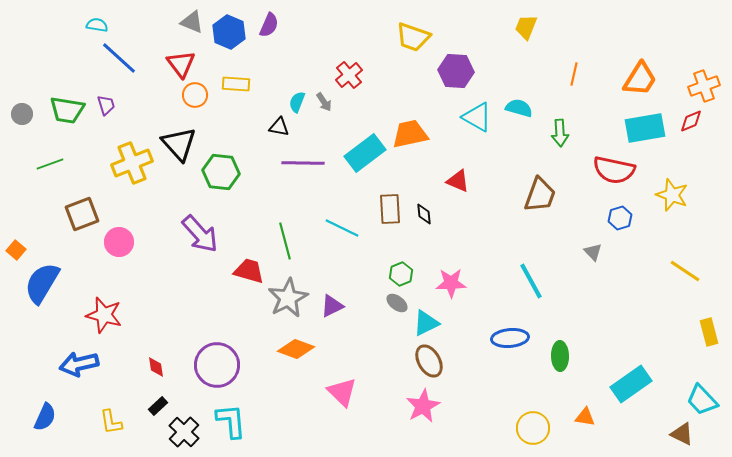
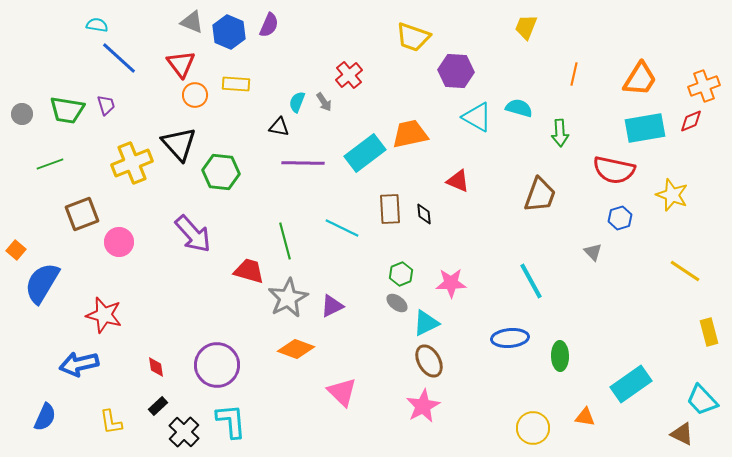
purple arrow at (200, 234): moved 7 px left
